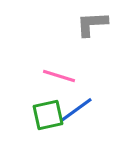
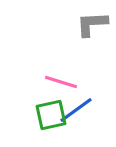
pink line: moved 2 px right, 6 px down
green square: moved 3 px right
